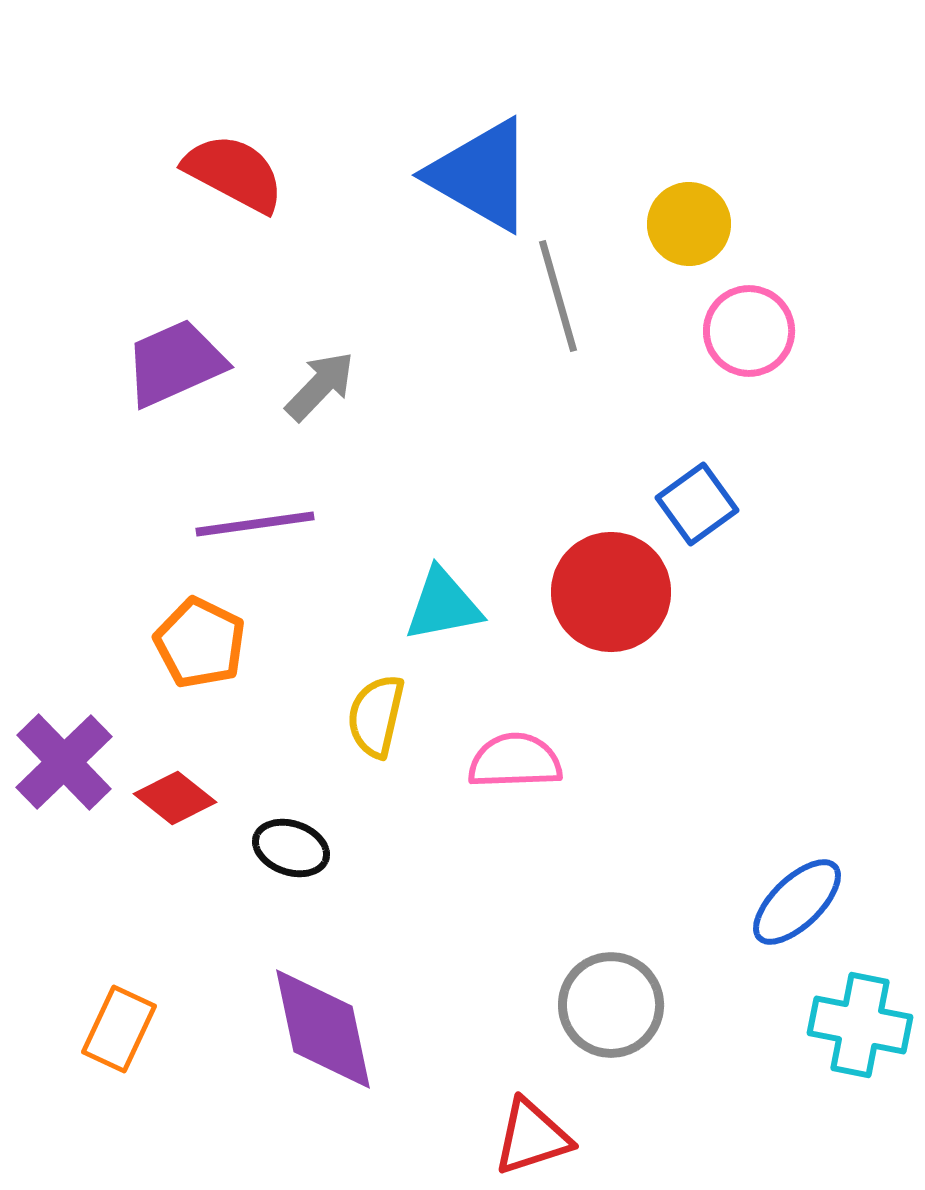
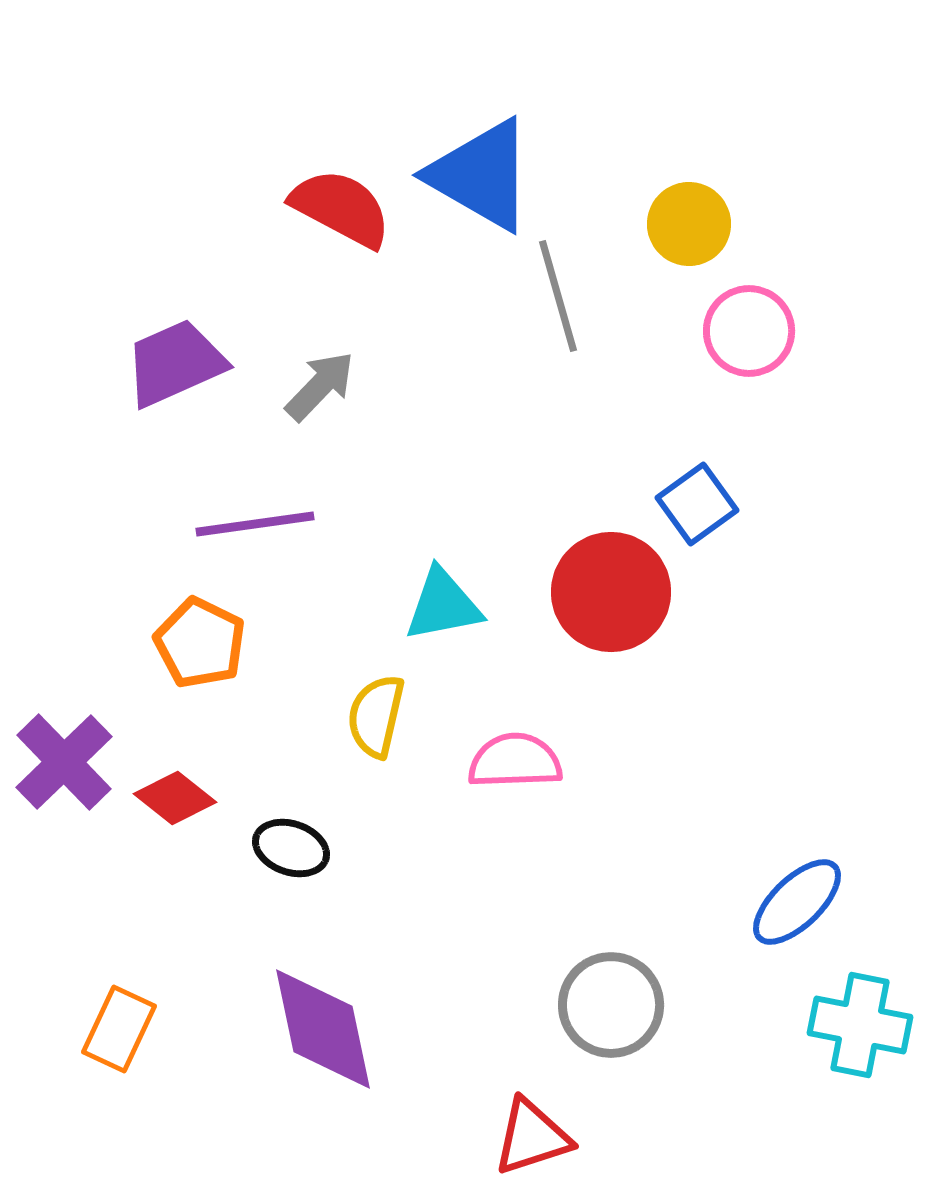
red semicircle: moved 107 px right, 35 px down
